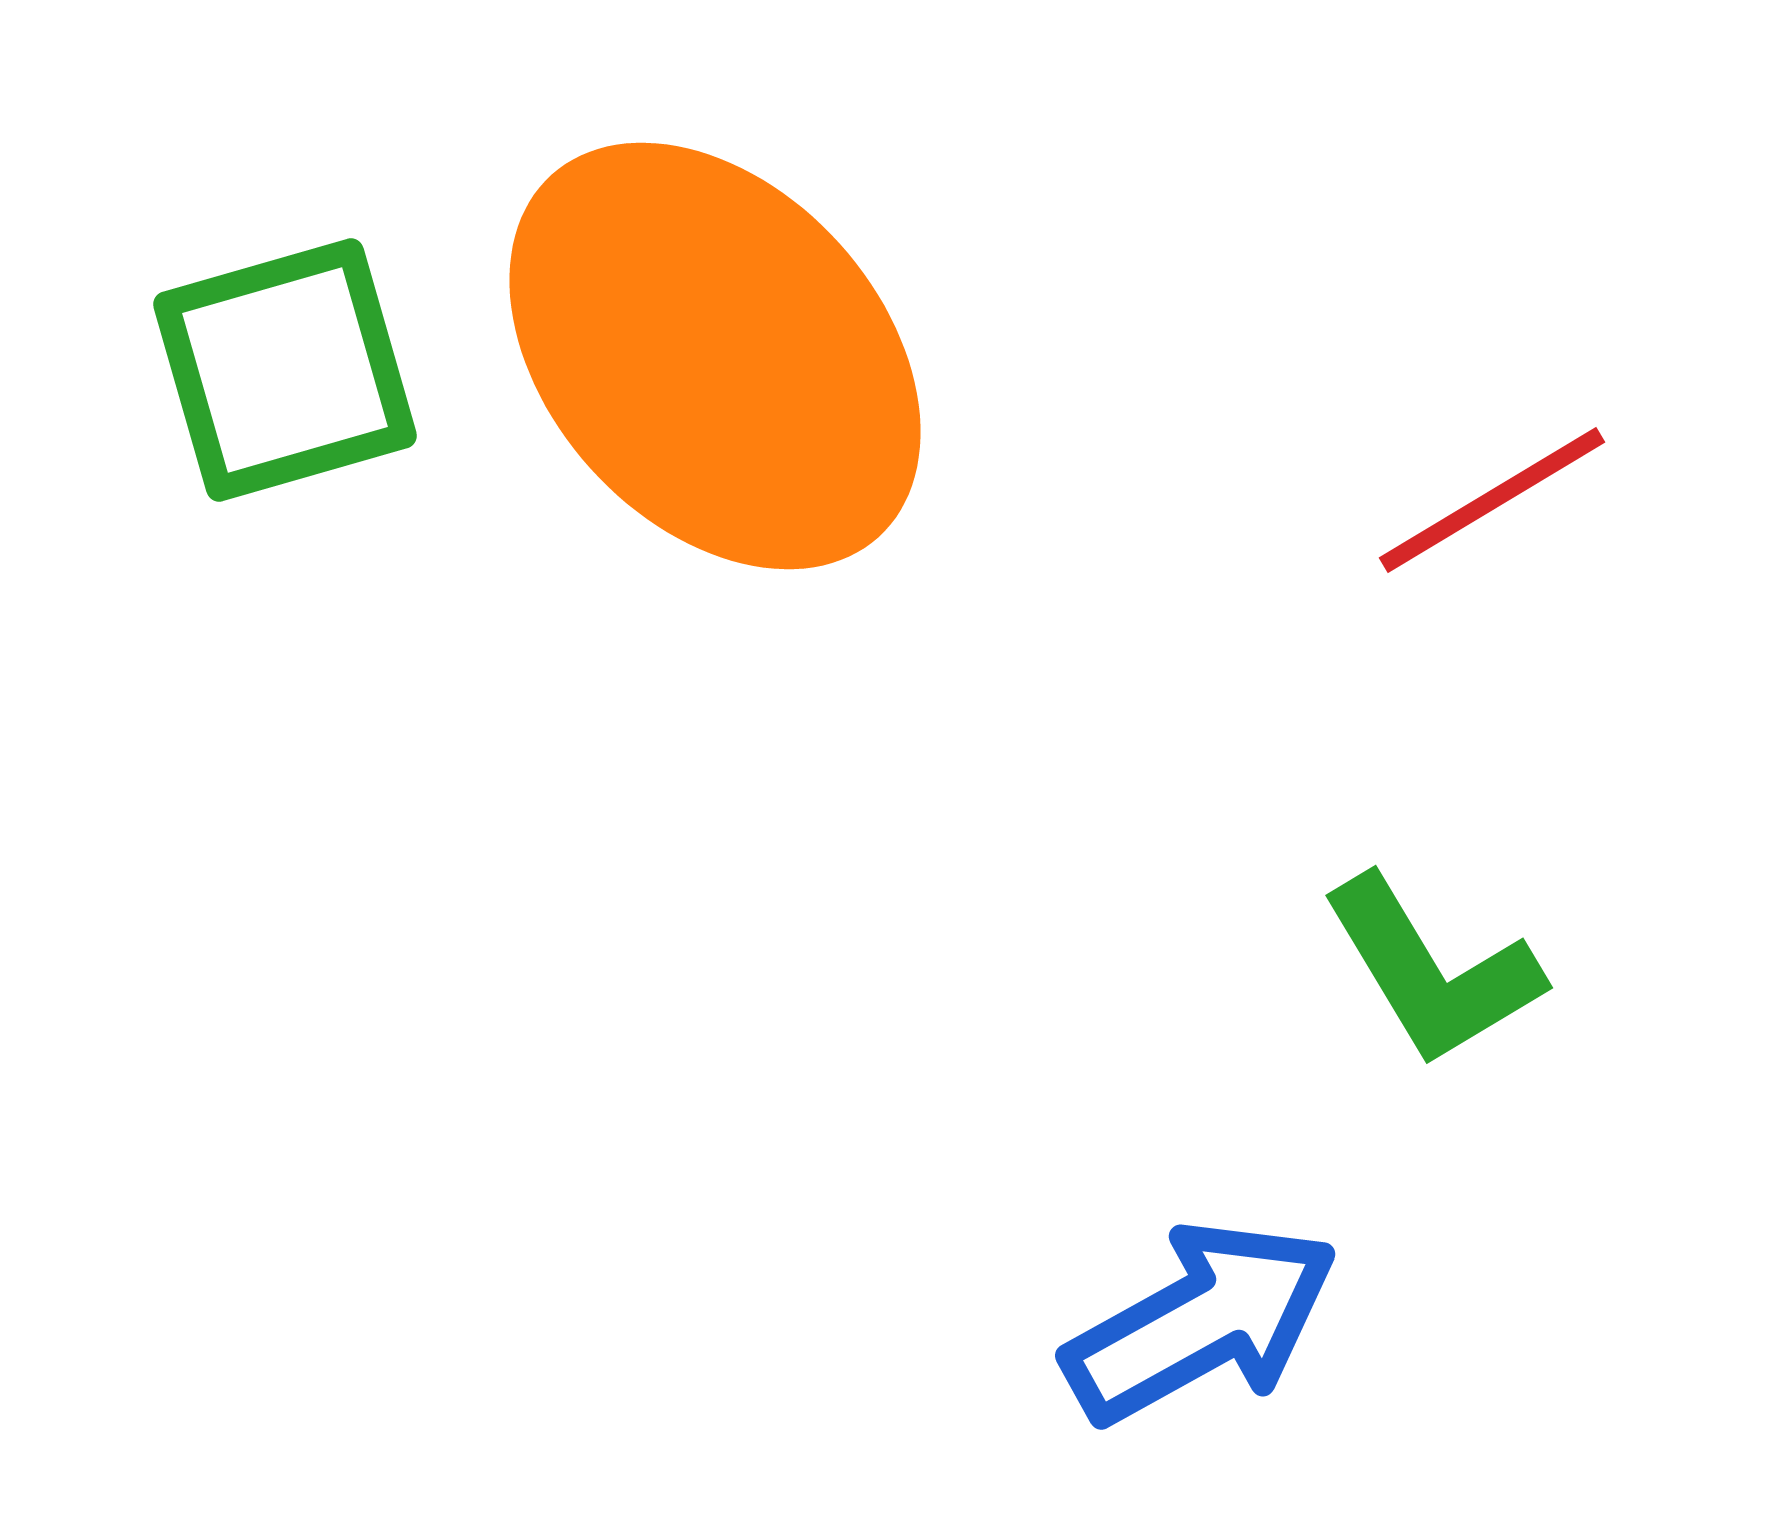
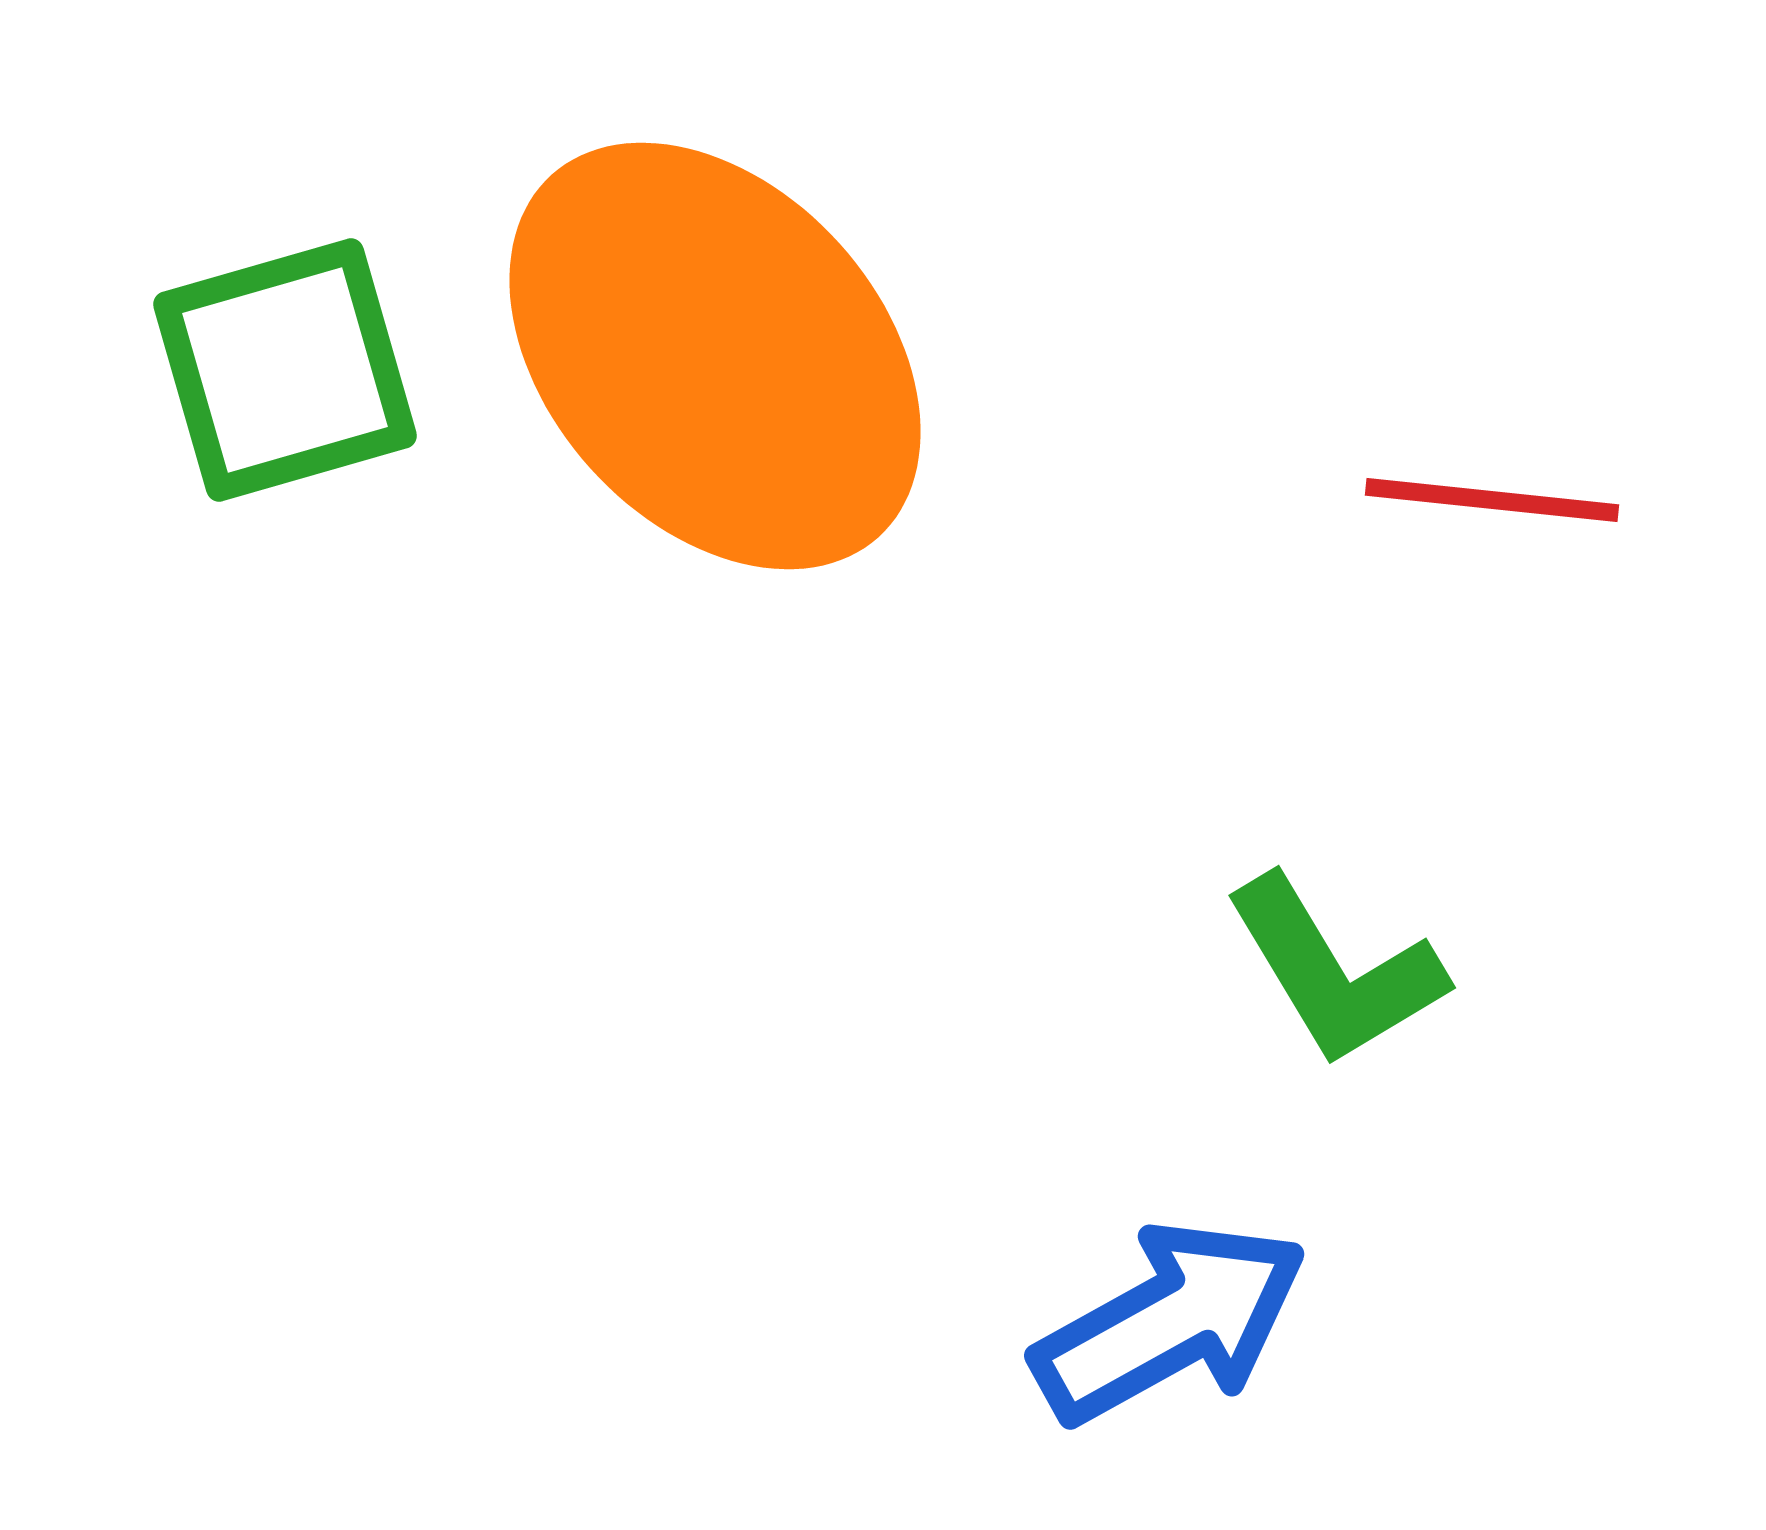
red line: rotated 37 degrees clockwise
green L-shape: moved 97 px left
blue arrow: moved 31 px left
